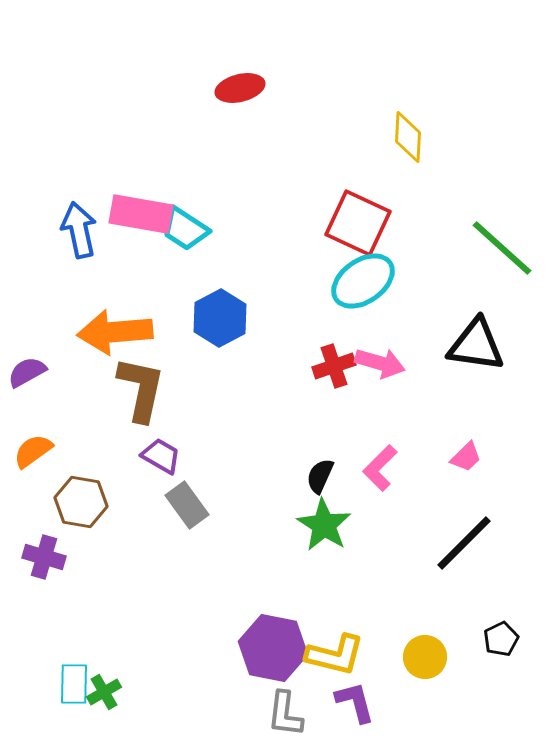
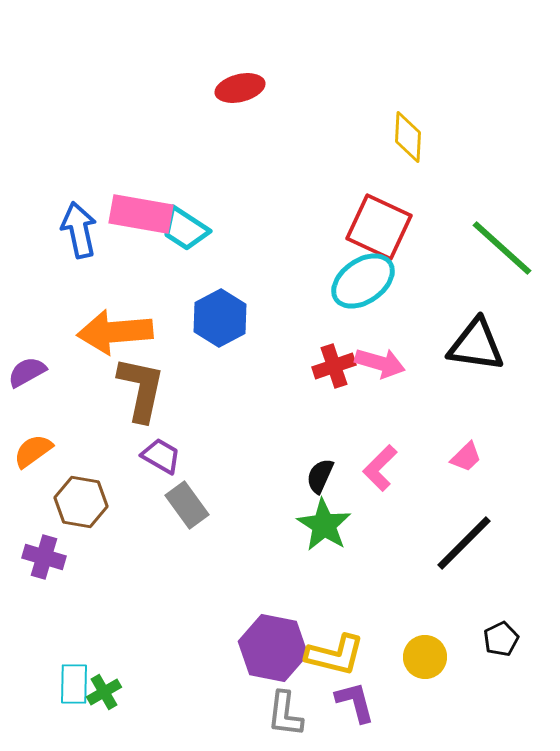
red square: moved 21 px right, 4 px down
